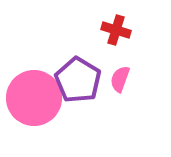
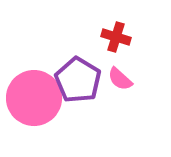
red cross: moved 7 px down
pink semicircle: rotated 68 degrees counterclockwise
